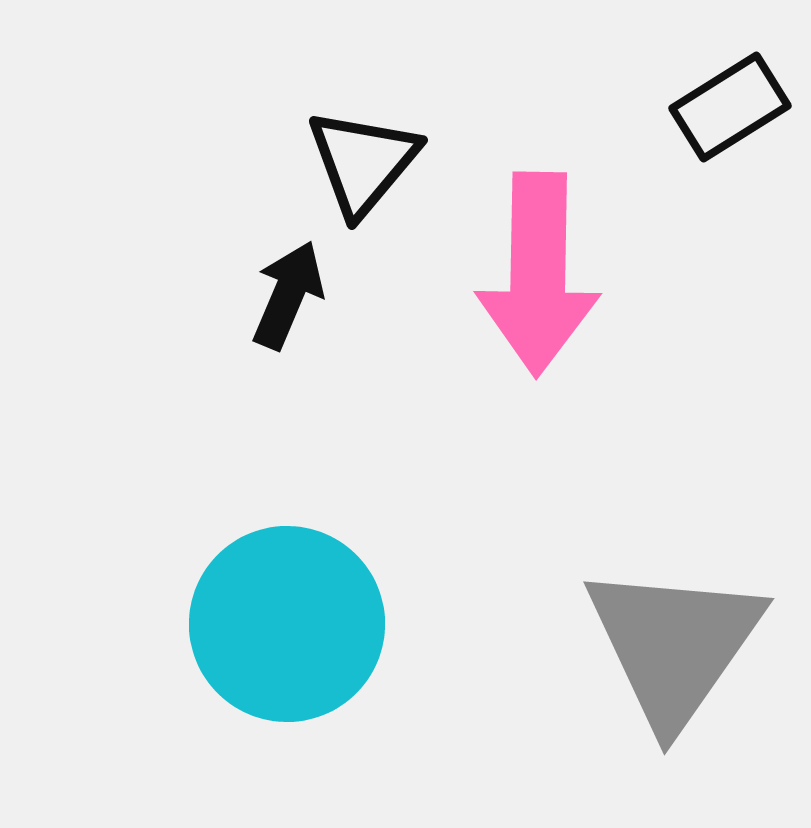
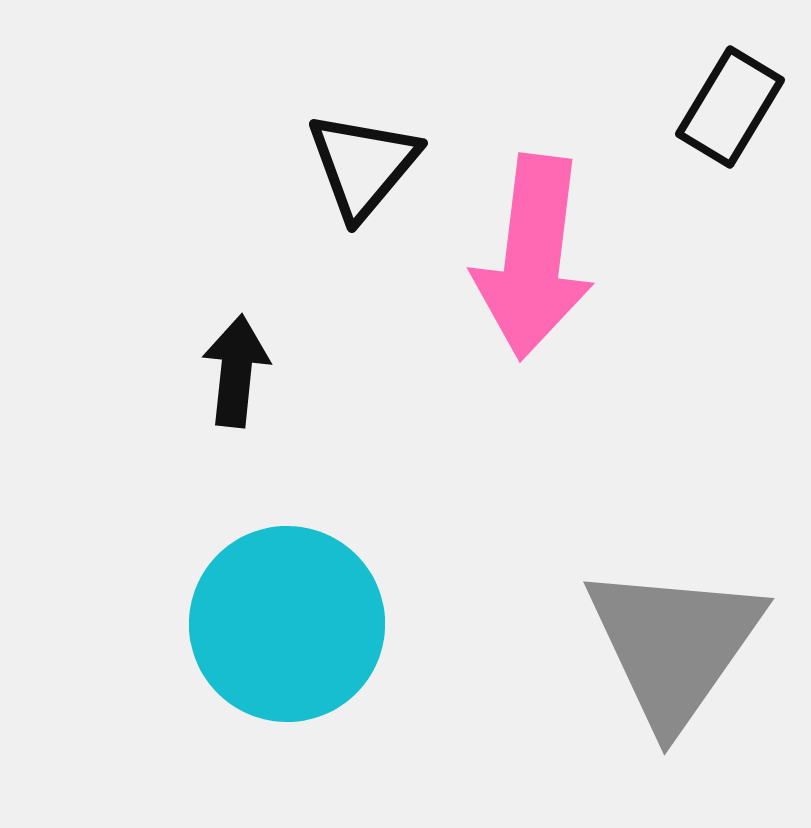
black rectangle: rotated 27 degrees counterclockwise
black triangle: moved 3 px down
pink arrow: moved 5 px left, 17 px up; rotated 6 degrees clockwise
black arrow: moved 52 px left, 76 px down; rotated 17 degrees counterclockwise
